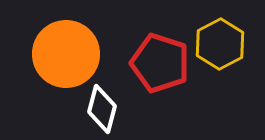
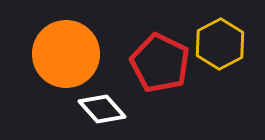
red pentagon: rotated 8 degrees clockwise
white diamond: rotated 57 degrees counterclockwise
